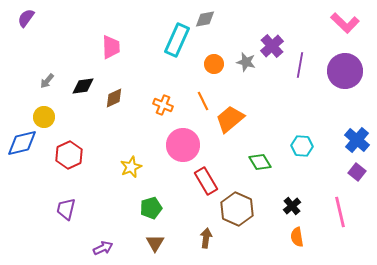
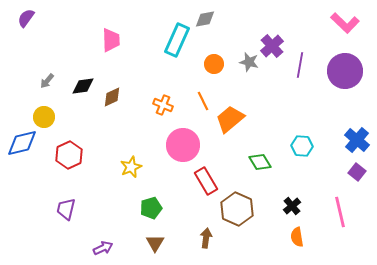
pink trapezoid: moved 7 px up
gray star: moved 3 px right
brown diamond: moved 2 px left, 1 px up
